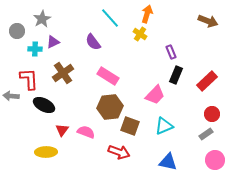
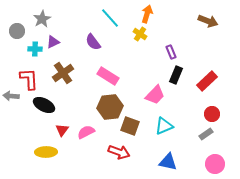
pink semicircle: rotated 48 degrees counterclockwise
pink circle: moved 4 px down
